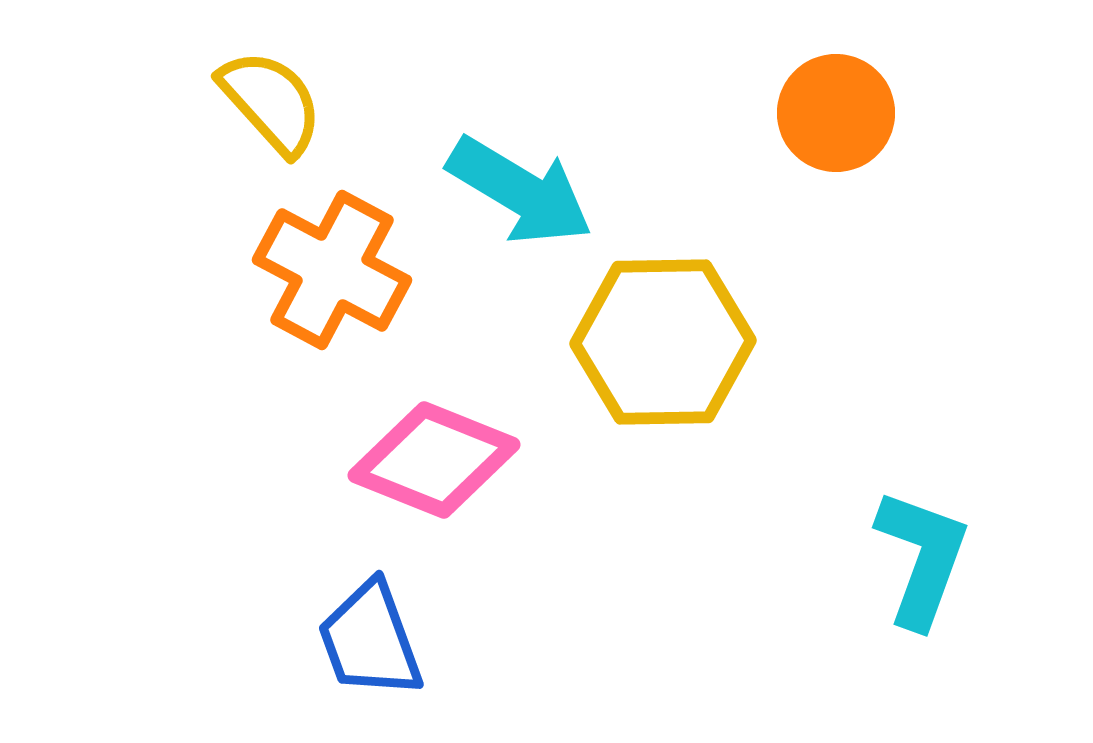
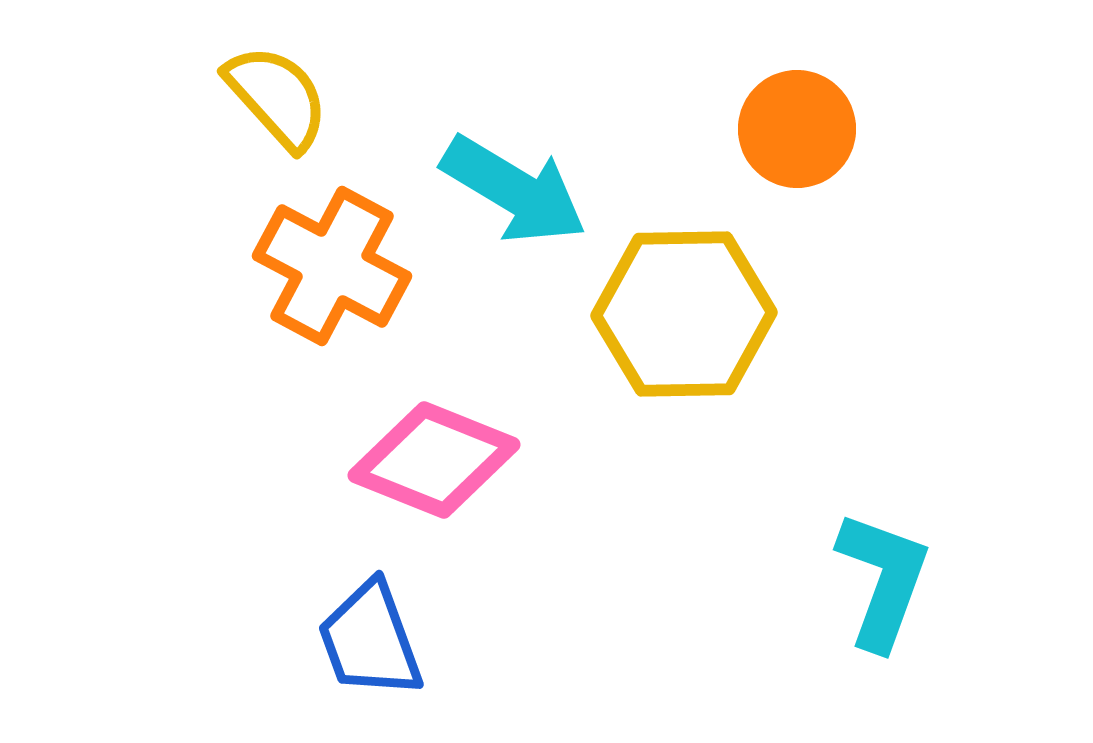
yellow semicircle: moved 6 px right, 5 px up
orange circle: moved 39 px left, 16 px down
cyan arrow: moved 6 px left, 1 px up
orange cross: moved 4 px up
yellow hexagon: moved 21 px right, 28 px up
cyan L-shape: moved 39 px left, 22 px down
